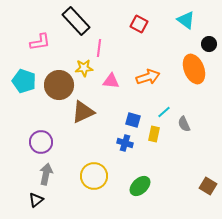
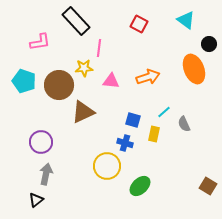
yellow circle: moved 13 px right, 10 px up
